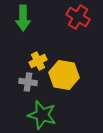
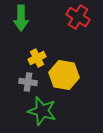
green arrow: moved 2 px left
yellow cross: moved 1 px left, 3 px up
green star: moved 4 px up
